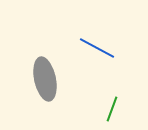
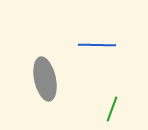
blue line: moved 3 px up; rotated 27 degrees counterclockwise
